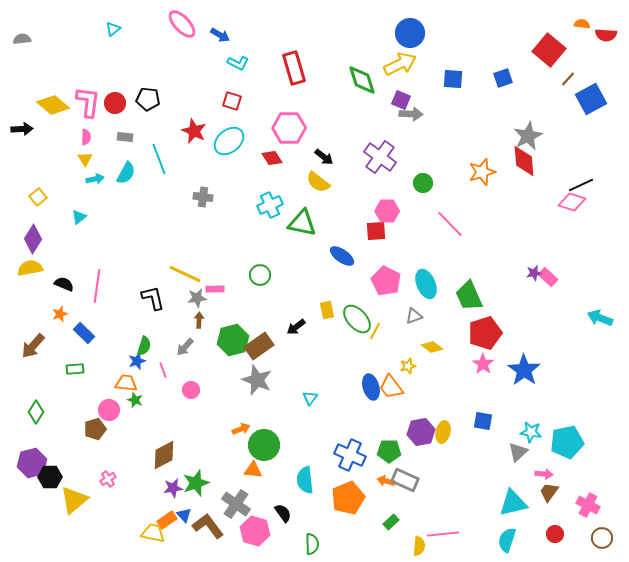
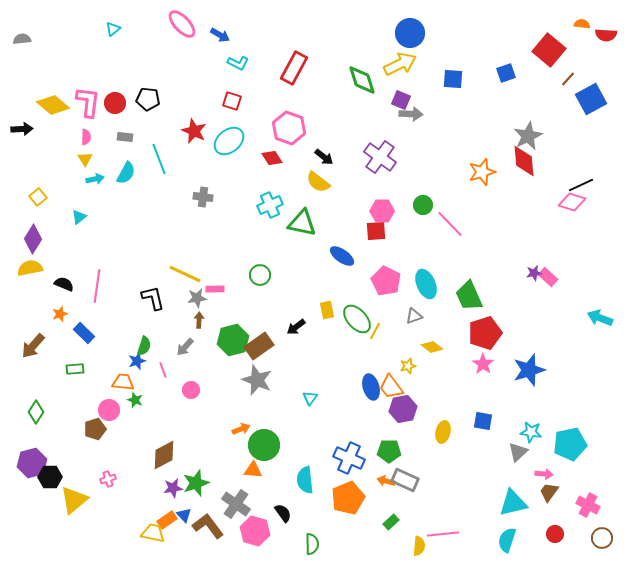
red rectangle at (294, 68): rotated 44 degrees clockwise
blue square at (503, 78): moved 3 px right, 5 px up
pink hexagon at (289, 128): rotated 20 degrees clockwise
green circle at (423, 183): moved 22 px down
pink hexagon at (387, 211): moved 5 px left
blue star at (524, 370): moved 5 px right; rotated 20 degrees clockwise
orange trapezoid at (126, 383): moved 3 px left, 1 px up
purple hexagon at (421, 432): moved 18 px left, 23 px up
cyan pentagon at (567, 442): moved 3 px right, 2 px down
blue cross at (350, 455): moved 1 px left, 3 px down
pink cross at (108, 479): rotated 14 degrees clockwise
